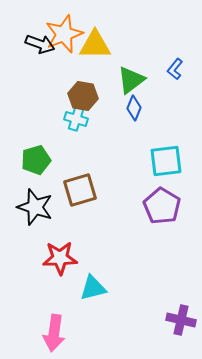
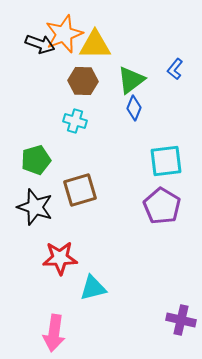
brown hexagon: moved 15 px up; rotated 8 degrees counterclockwise
cyan cross: moved 1 px left, 2 px down
